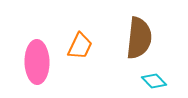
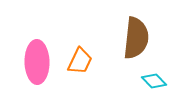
brown semicircle: moved 3 px left
orange trapezoid: moved 15 px down
